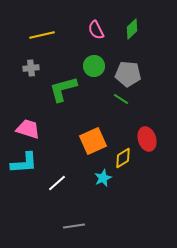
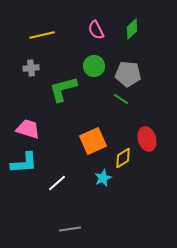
gray line: moved 4 px left, 3 px down
